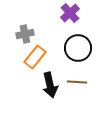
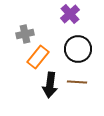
purple cross: moved 1 px down
black circle: moved 1 px down
orange rectangle: moved 3 px right
black arrow: rotated 20 degrees clockwise
